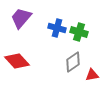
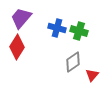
green cross: moved 1 px up
red diamond: moved 14 px up; rotated 75 degrees clockwise
red triangle: rotated 40 degrees counterclockwise
